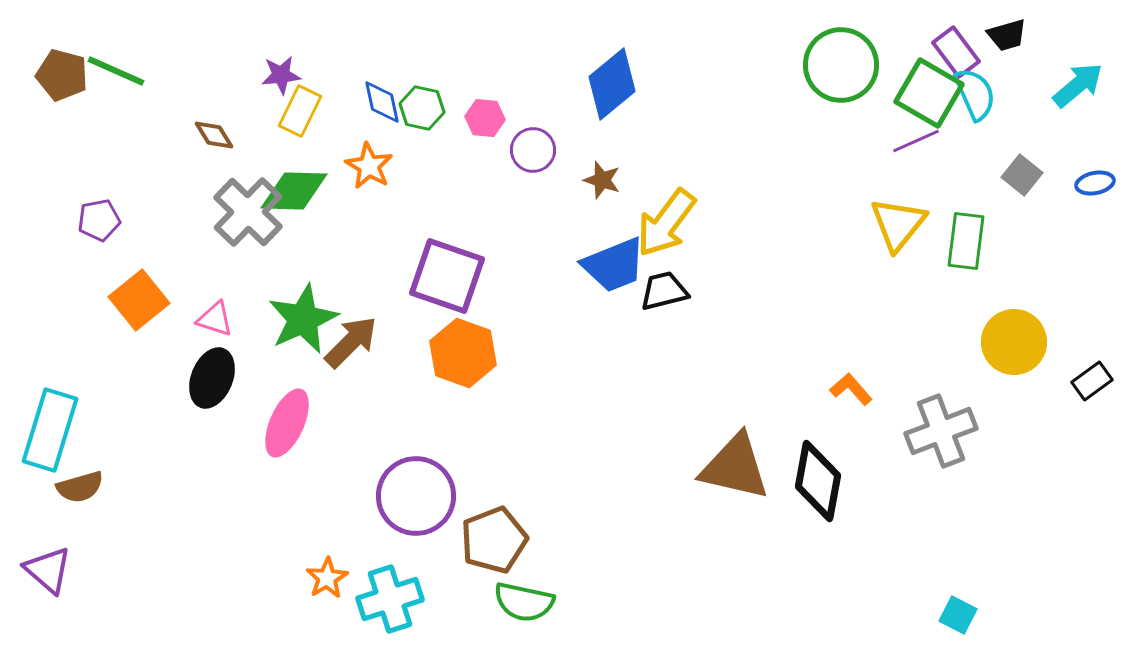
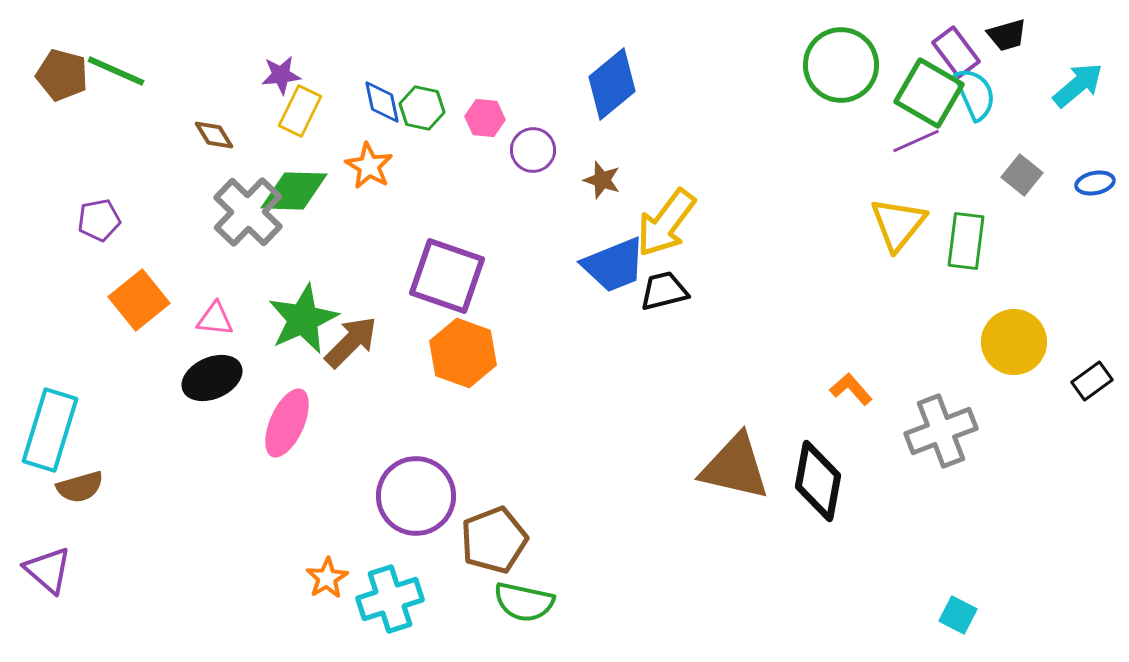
pink triangle at (215, 319): rotated 12 degrees counterclockwise
black ellipse at (212, 378): rotated 44 degrees clockwise
